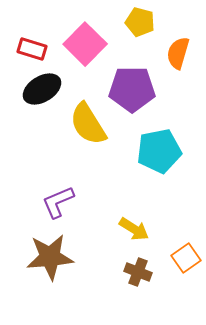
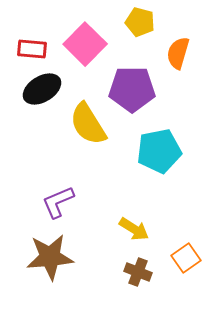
red rectangle: rotated 12 degrees counterclockwise
